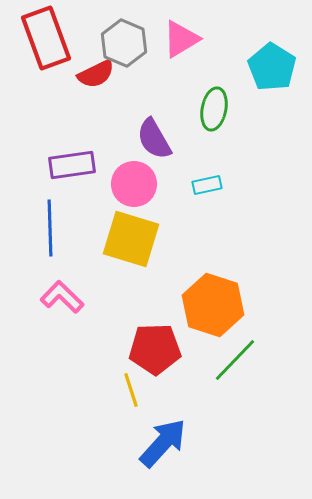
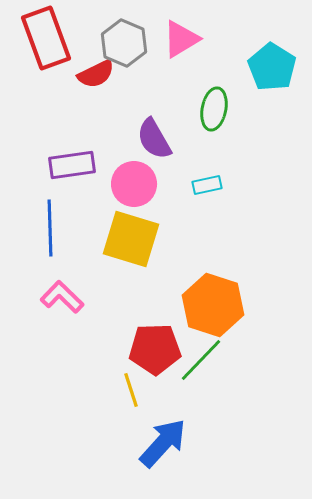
green line: moved 34 px left
